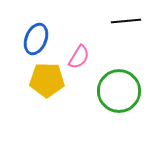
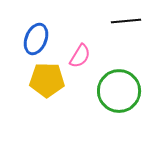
pink semicircle: moved 1 px right, 1 px up
